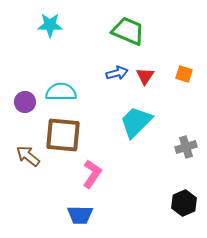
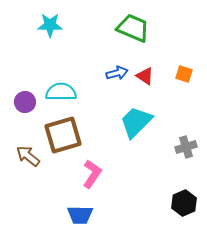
green trapezoid: moved 5 px right, 3 px up
red triangle: rotated 30 degrees counterclockwise
brown square: rotated 21 degrees counterclockwise
